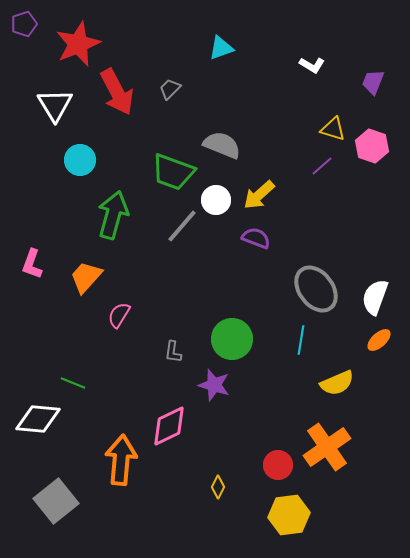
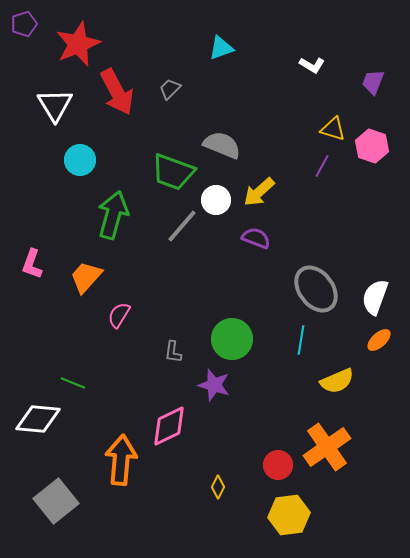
purple line: rotated 20 degrees counterclockwise
yellow arrow: moved 3 px up
yellow semicircle: moved 2 px up
